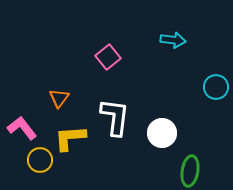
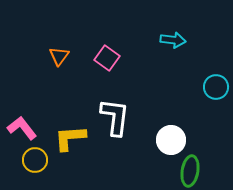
pink square: moved 1 px left, 1 px down; rotated 15 degrees counterclockwise
orange triangle: moved 42 px up
white circle: moved 9 px right, 7 px down
yellow circle: moved 5 px left
